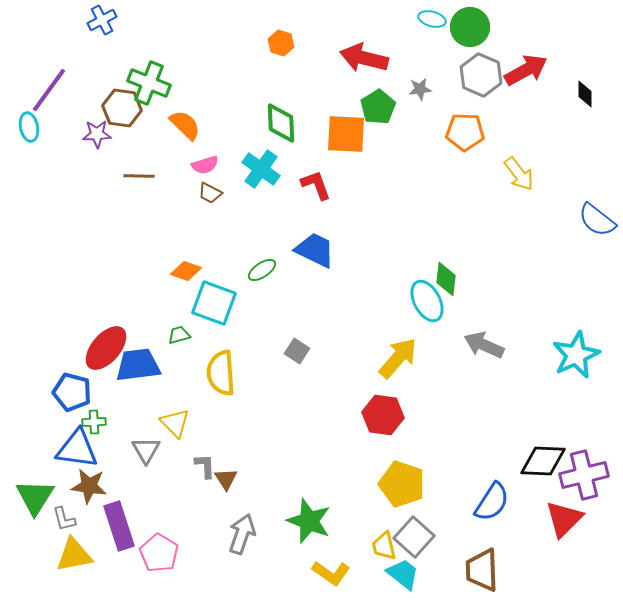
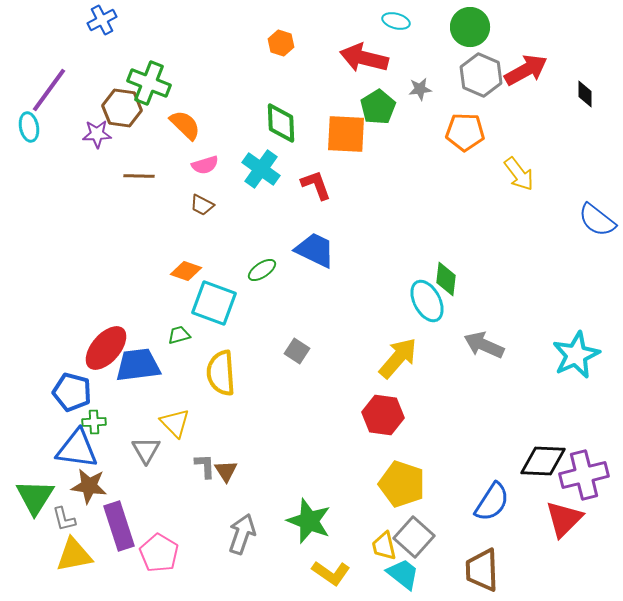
cyan ellipse at (432, 19): moved 36 px left, 2 px down
brown trapezoid at (210, 193): moved 8 px left, 12 px down
brown triangle at (226, 479): moved 8 px up
